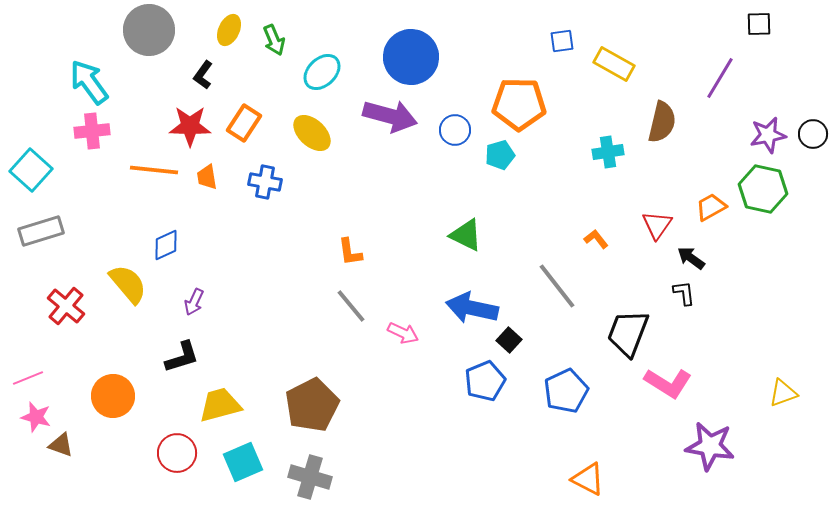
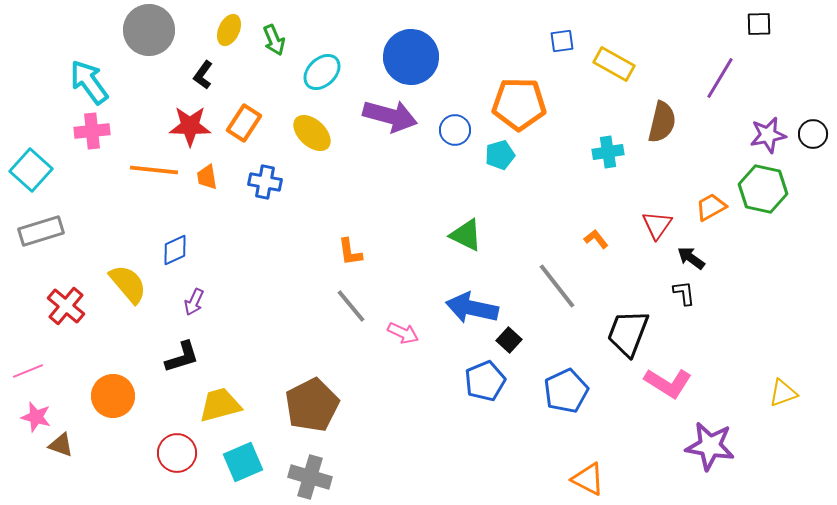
blue diamond at (166, 245): moved 9 px right, 5 px down
pink line at (28, 378): moved 7 px up
